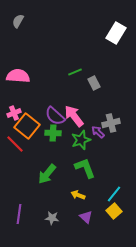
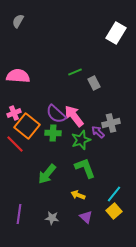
purple semicircle: moved 1 px right, 2 px up
